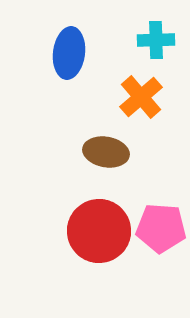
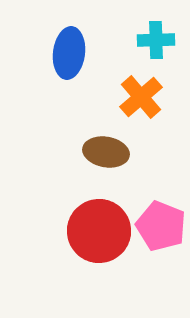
pink pentagon: moved 2 px up; rotated 18 degrees clockwise
